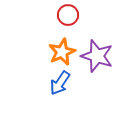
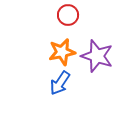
orange star: rotated 12 degrees clockwise
